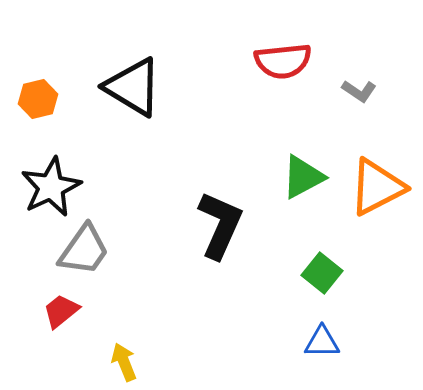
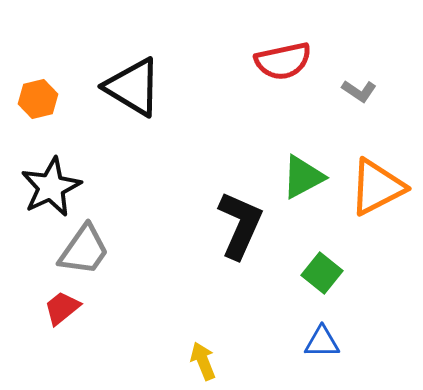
red semicircle: rotated 6 degrees counterclockwise
black L-shape: moved 20 px right
red trapezoid: moved 1 px right, 3 px up
yellow arrow: moved 79 px right, 1 px up
